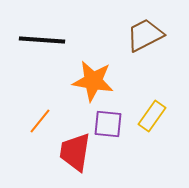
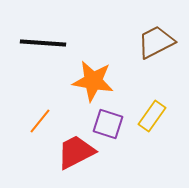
brown trapezoid: moved 11 px right, 7 px down
black line: moved 1 px right, 3 px down
purple square: rotated 12 degrees clockwise
red trapezoid: moved 1 px right; rotated 54 degrees clockwise
